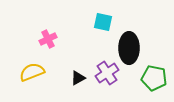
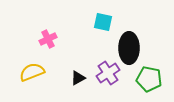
purple cross: moved 1 px right
green pentagon: moved 5 px left, 1 px down
